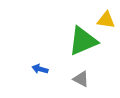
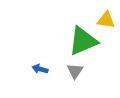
gray triangle: moved 6 px left, 8 px up; rotated 36 degrees clockwise
